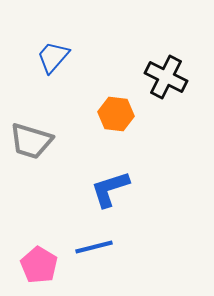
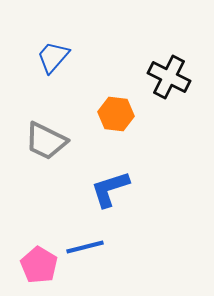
black cross: moved 3 px right
gray trapezoid: moved 15 px right; rotated 9 degrees clockwise
blue line: moved 9 px left
